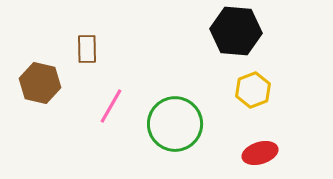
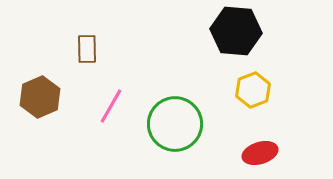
brown hexagon: moved 14 px down; rotated 24 degrees clockwise
